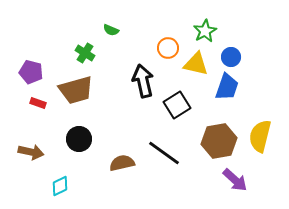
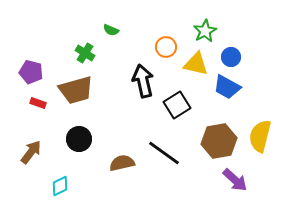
orange circle: moved 2 px left, 1 px up
blue trapezoid: rotated 100 degrees clockwise
brown arrow: rotated 65 degrees counterclockwise
